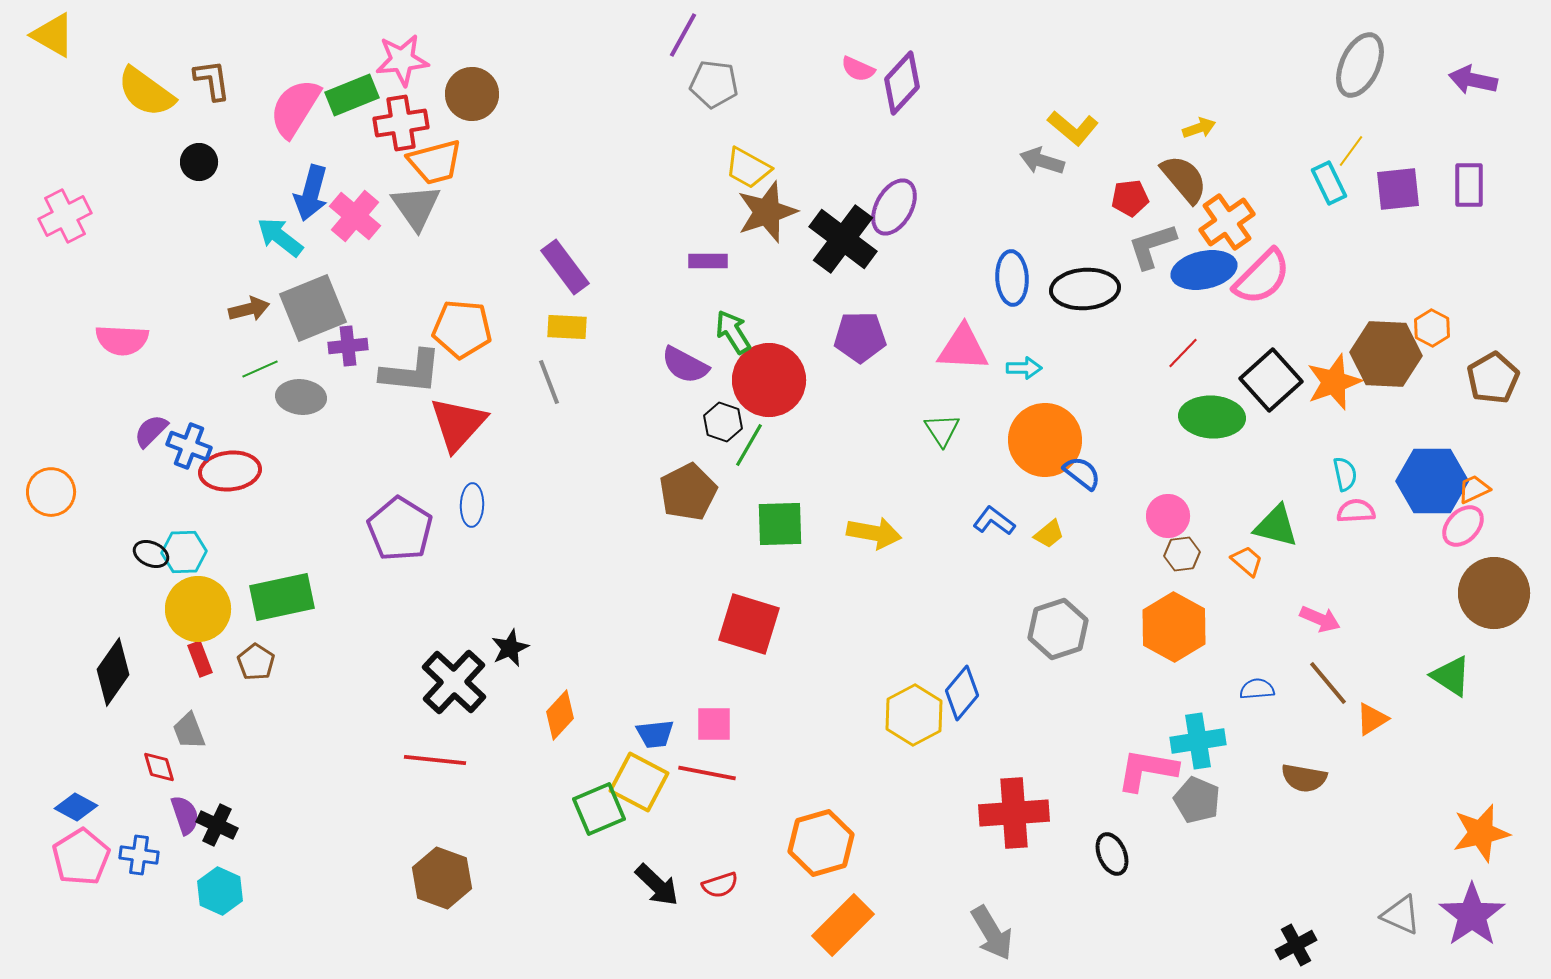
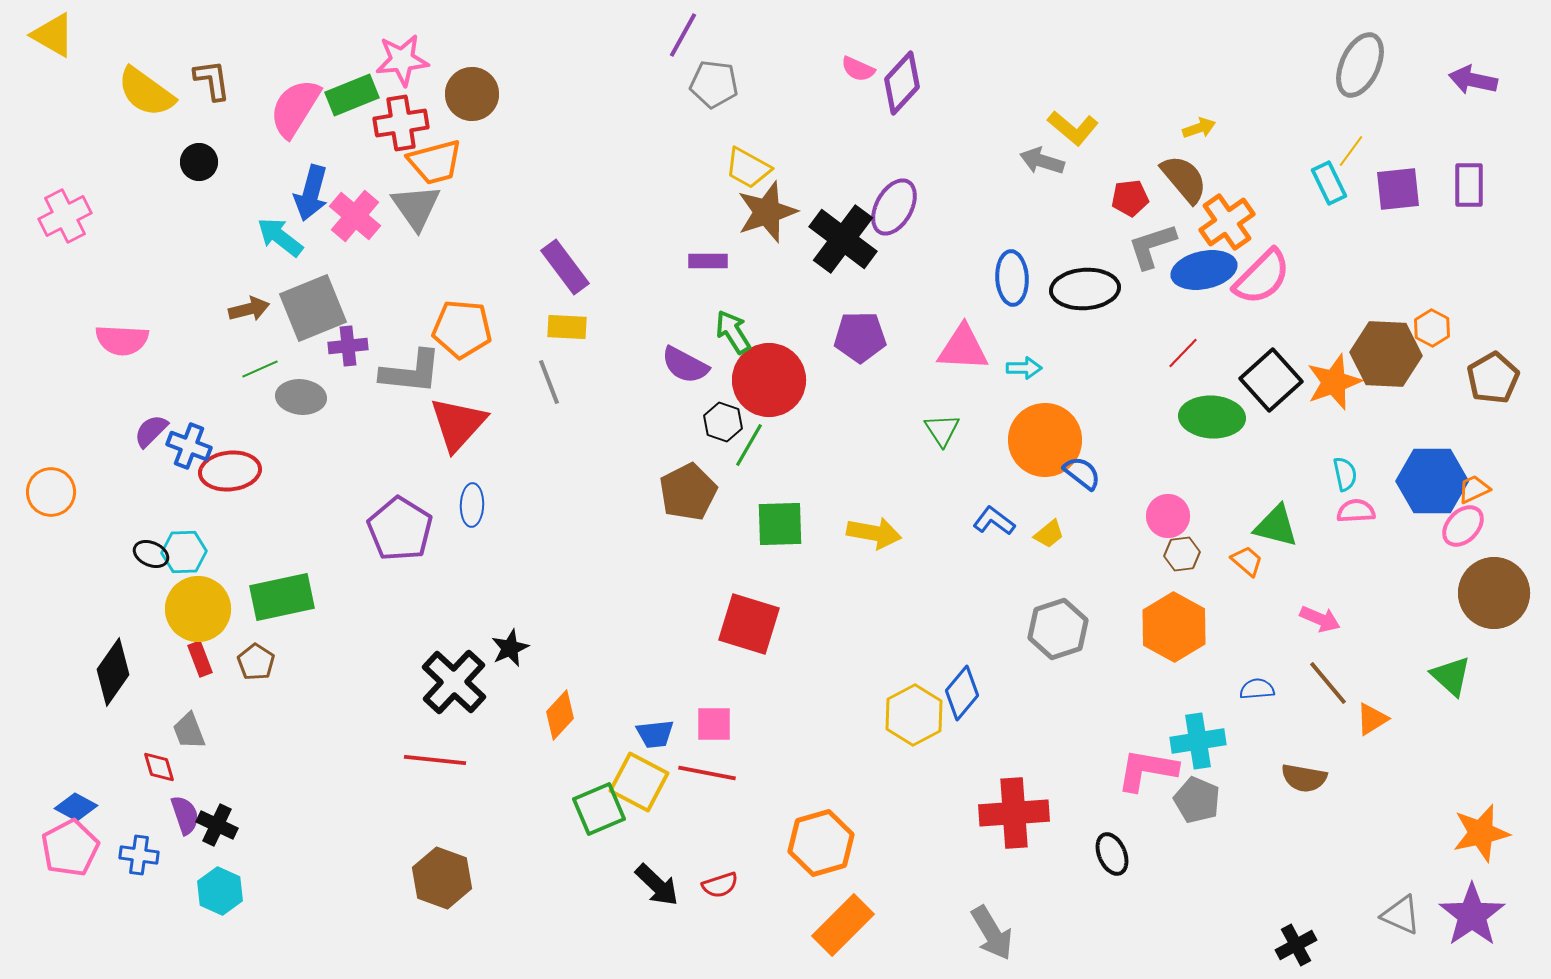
green triangle at (1451, 676): rotated 9 degrees clockwise
pink pentagon at (81, 857): moved 11 px left, 9 px up; rotated 4 degrees clockwise
